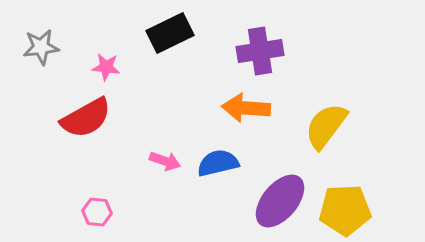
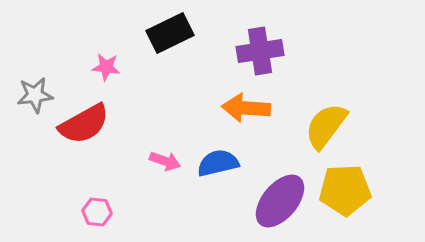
gray star: moved 6 px left, 48 px down
red semicircle: moved 2 px left, 6 px down
yellow pentagon: moved 20 px up
